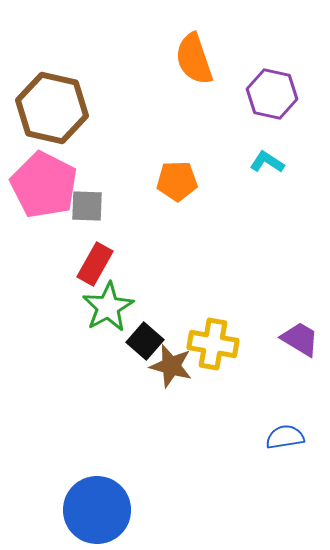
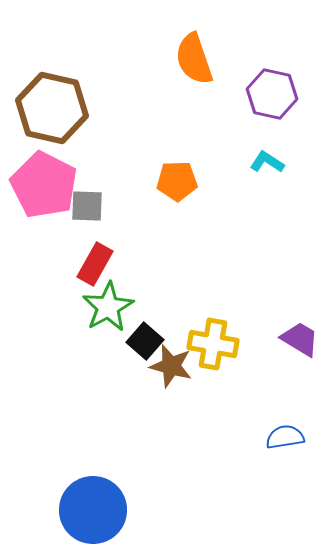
blue circle: moved 4 px left
